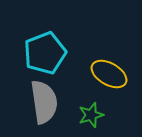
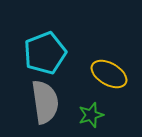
gray semicircle: moved 1 px right
